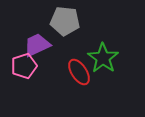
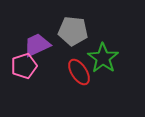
gray pentagon: moved 8 px right, 10 px down
